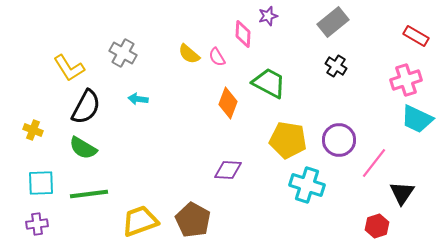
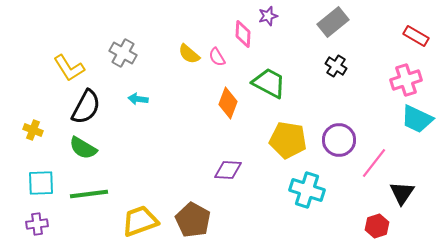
cyan cross: moved 5 px down
